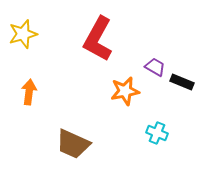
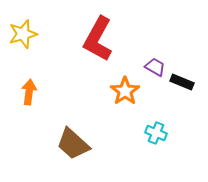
orange star: rotated 24 degrees counterclockwise
cyan cross: moved 1 px left
brown trapezoid: rotated 18 degrees clockwise
